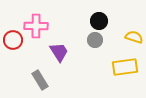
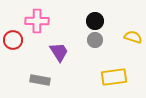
black circle: moved 4 px left
pink cross: moved 1 px right, 5 px up
yellow semicircle: moved 1 px left
yellow rectangle: moved 11 px left, 10 px down
gray rectangle: rotated 48 degrees counterclockwise
